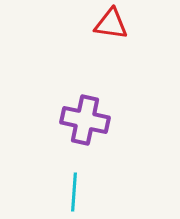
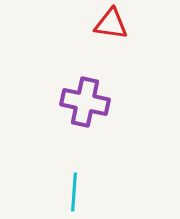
purple cross: moved 18 px up
